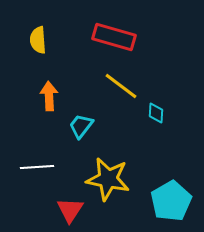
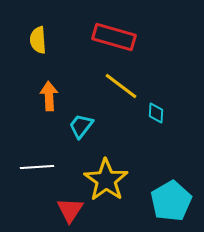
yellow star: moved 2 px left, 1 px down; rotated 24 degrees clockwise
